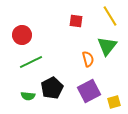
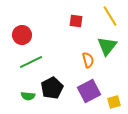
orange semicircle: moved 1 px down
